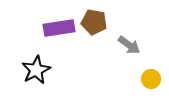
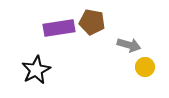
brown pentagon: moved 2 px left
gray arrow: rotated 20 degrees counterclockwise
yellow circle: moved 6 px left, 12 px up
